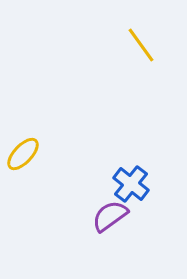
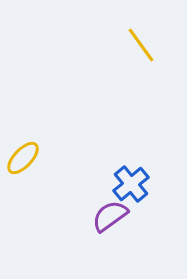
yellow ellipse: moved 4 px down
blue cross: rotated 12 degrees clockwise
